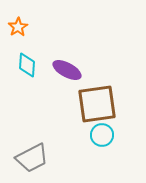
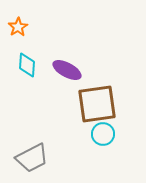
cyan circle: moved 1 px right, 1 px up
